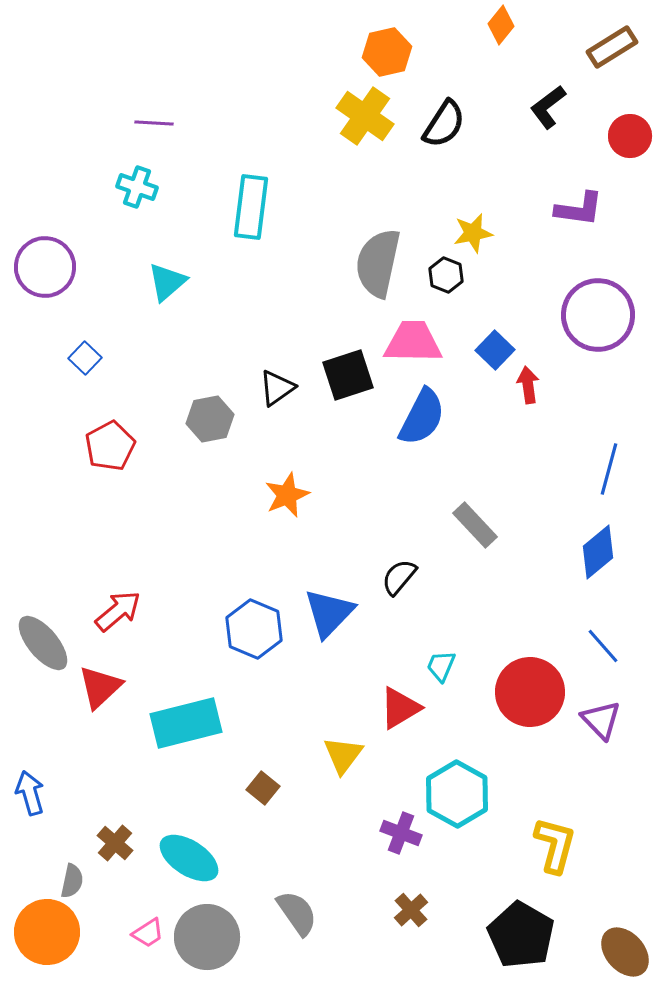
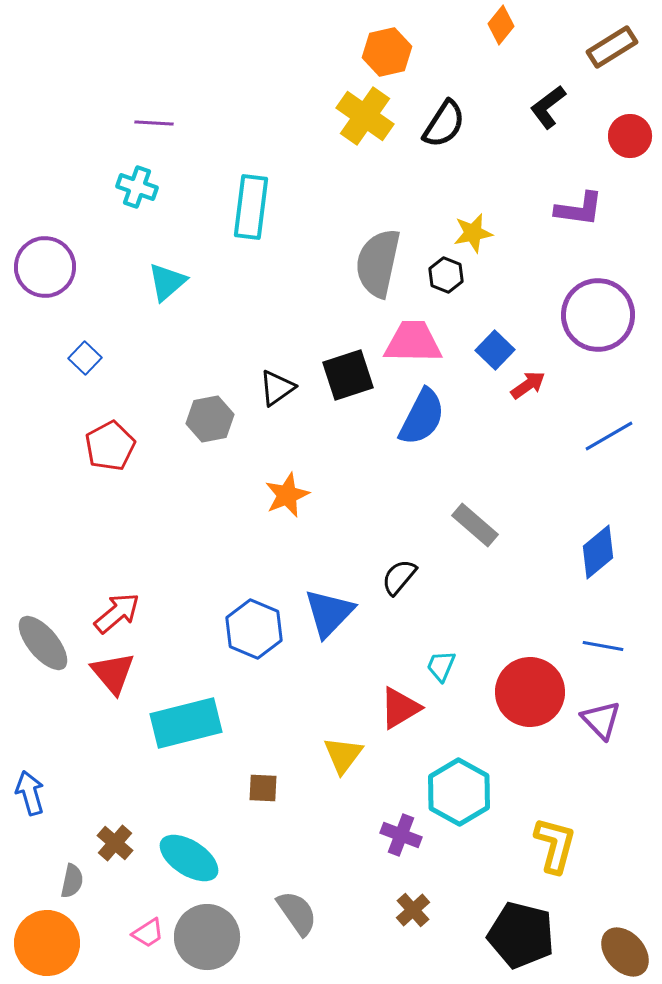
red arrow at (528, 385): rotated 63 degrees clockwise
blue line at (609, 469): moved 33 px up; rotated 45 degrees clockwise
gray rectangle at (475, 525): rotated 6 degrees counterclockwise
red arrow at (118, 611): moved 1 px left, 2 px down
blue line at (603, 646): rotated 39 degrees counterclockwise
red triangle at (100, 687): moved 13 px right, 14 px up; rotated 27 degrees counterclockwise
brown square at (263, 788): rotated 36 degrees counterclockwise
cyan hexagon at (457, 794): moved 2 px right, 2 px up
purple cross at (401, 833): moved 2 px down
brown cross at (411, 910): moved 2 px right
orange circle at (47, 932): moved 11 px down
black pentagon at (521, 935): rotated 16 degrees counterclockwise
